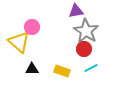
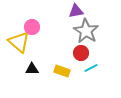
red circle: moved 3 px left, 4 px down
